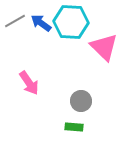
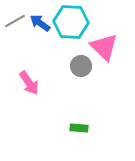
blue arrow: moved 1 px left
gray circle: moved 35 px up
green rectangle: moved 5 px right, 1 px down
